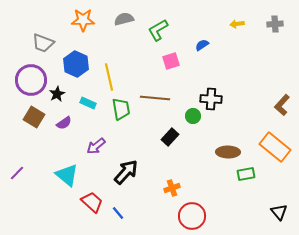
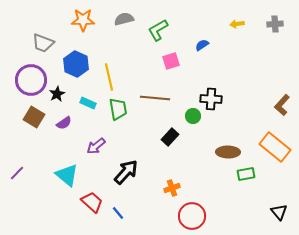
green trapezoid: moved 3 px left
